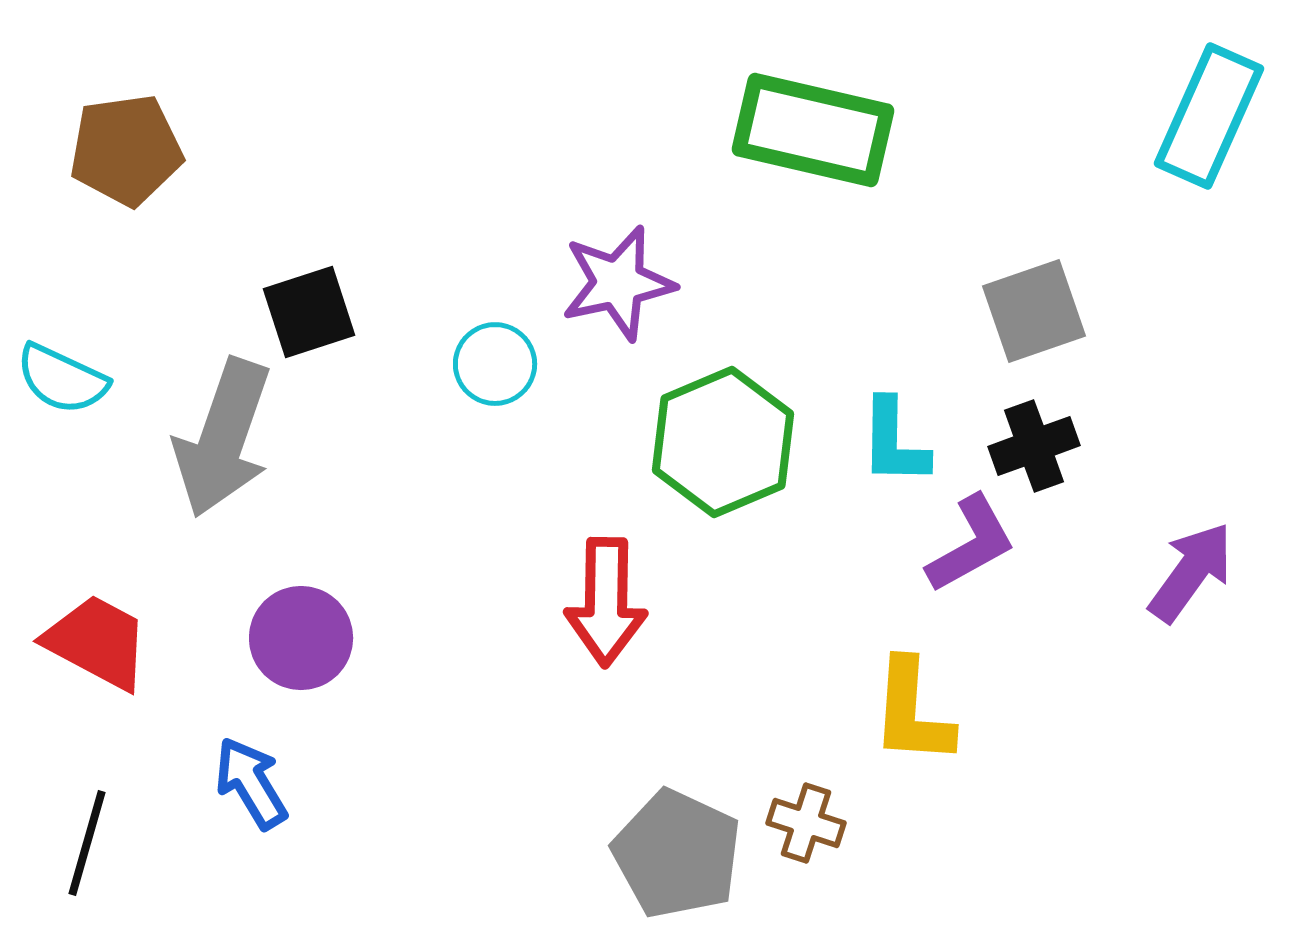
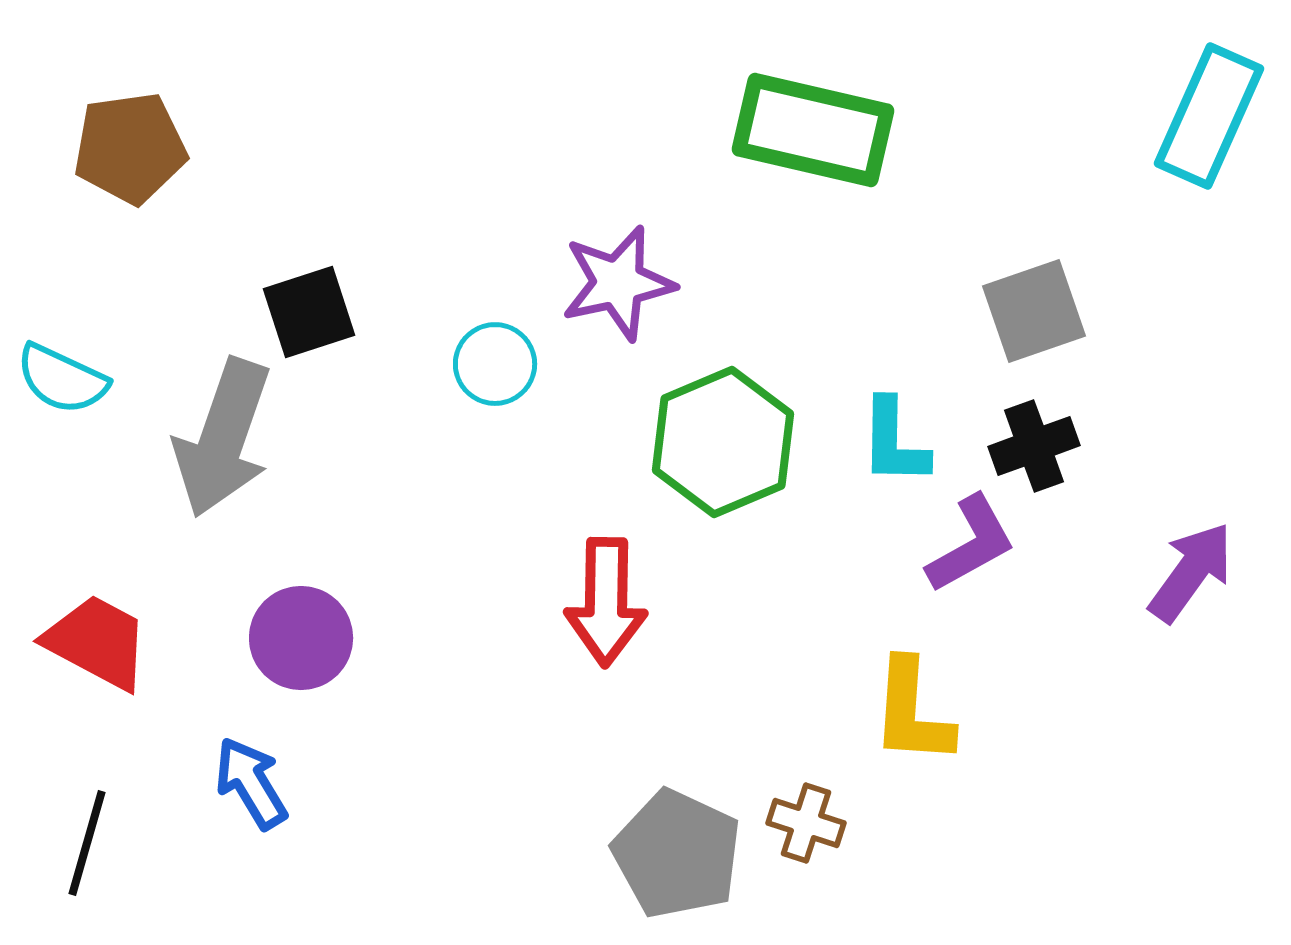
brown pentagon: moved 4 px right, 2 px up
